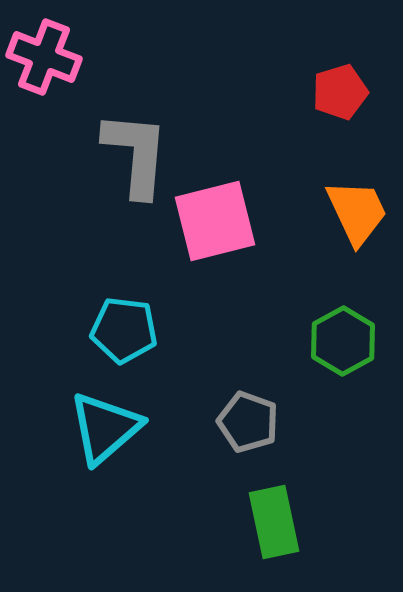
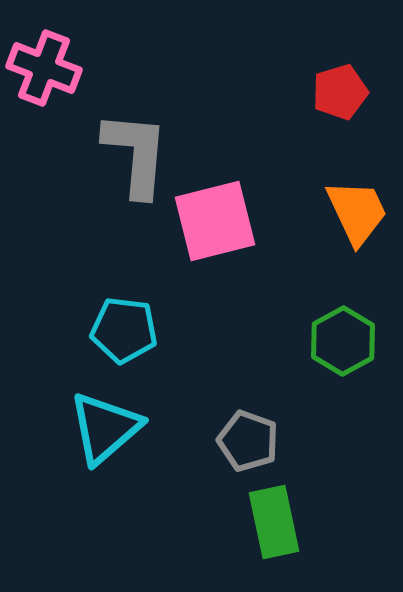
pink cross: moved 11 px down
gray pentagon: moved 19 px down
